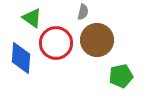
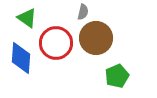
green triangle: moved 5 px left
brown circle: moved 1 px left, 2 px up
green pentagon: moved 4 px left; rotated 10 degrees counterclockwise
